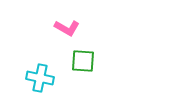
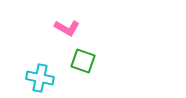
green square: rotated 15 degrees clockwise
